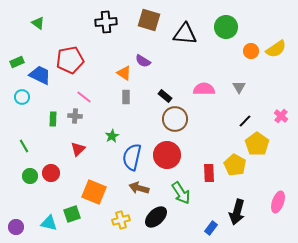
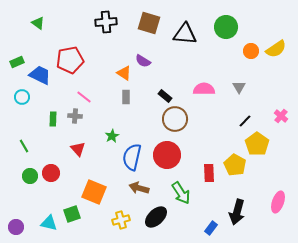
brown square at (149, 20): moved 3 px down
red triangle at (78, 149): rotated 28 degrees counterclockwise
